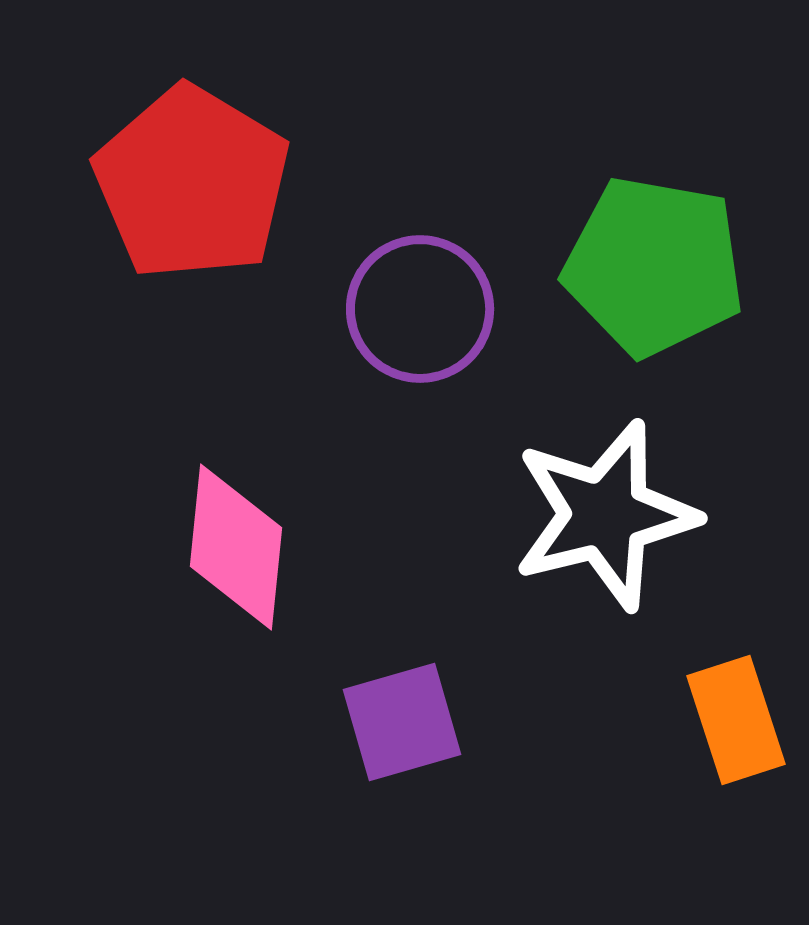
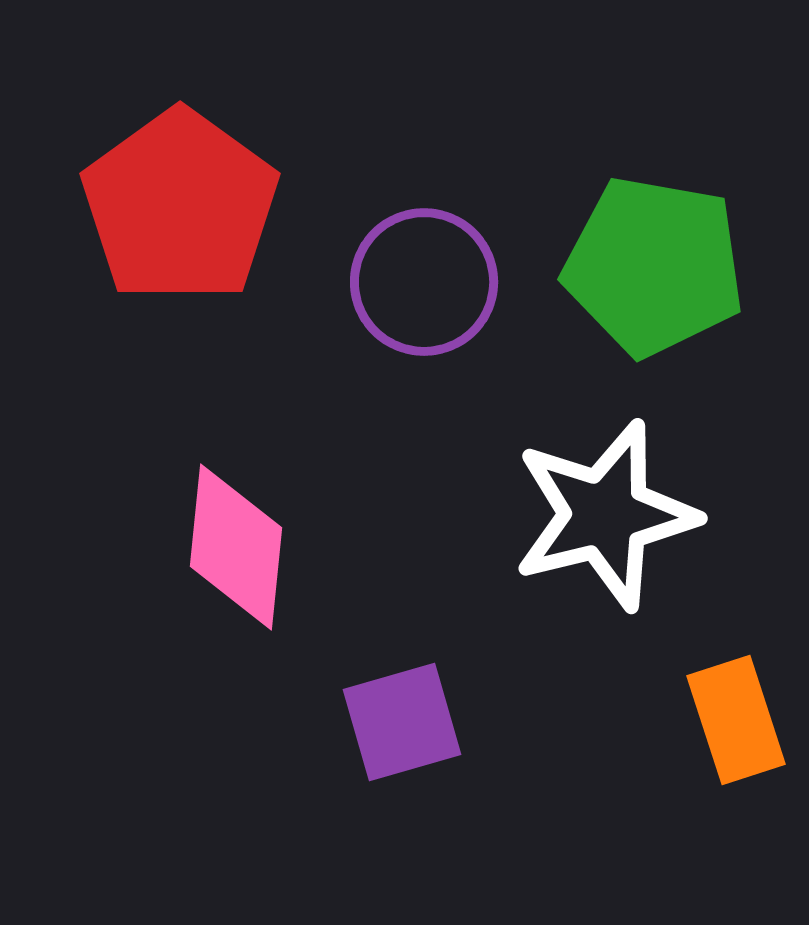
red pentagon: moved 12 px left, 23 px down; rotated 5 degrees clockwise
purple circle: moved 4 px right, 27 px up
